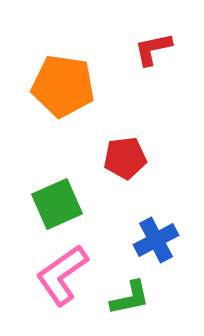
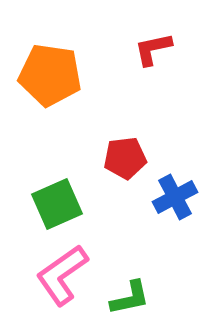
orange pentagon: moved 13 px left, 11 px up
blue cross: moved 19 px right, 43 px up
